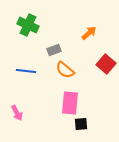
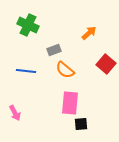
pink arrow: moved 2 px left
